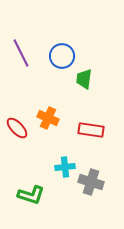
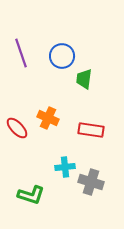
purple line: rotated 8 degrees clockwise
